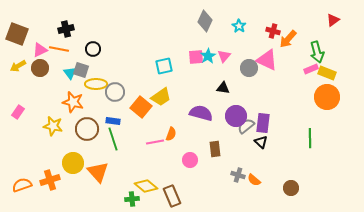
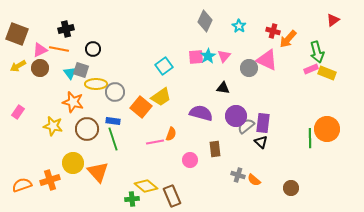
cyan square at (164, 66): rotated 24 degrees counterclockwise
orange circle at (327, 97): moved 32 px down
